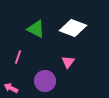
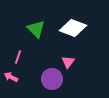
green triangle: rotated 18 degrees clockwise
purple circle: moved 7 px right, 2 px up
pink arrow: moved 11 px up
